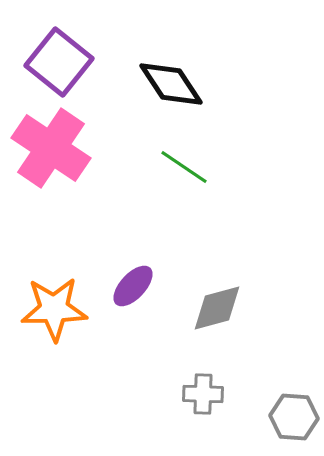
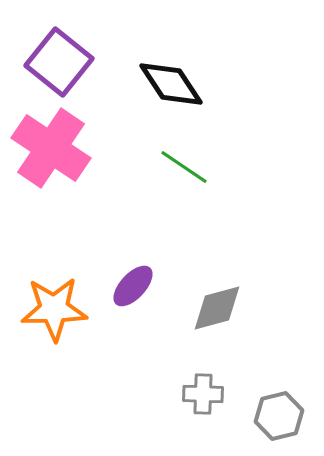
gray hexagon: moved 15 px left, 1 px up; rotated 18 degrees counterclockwise
